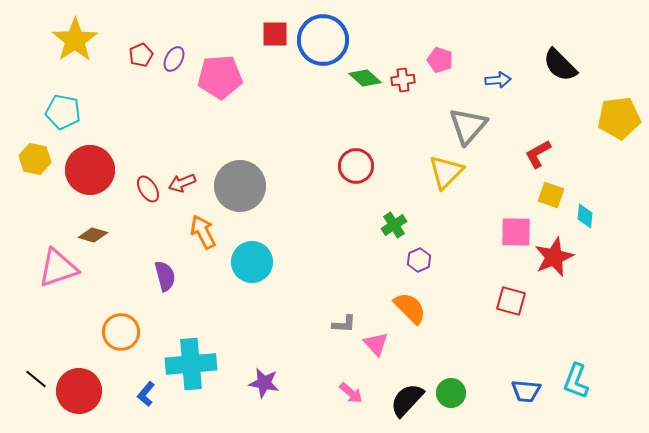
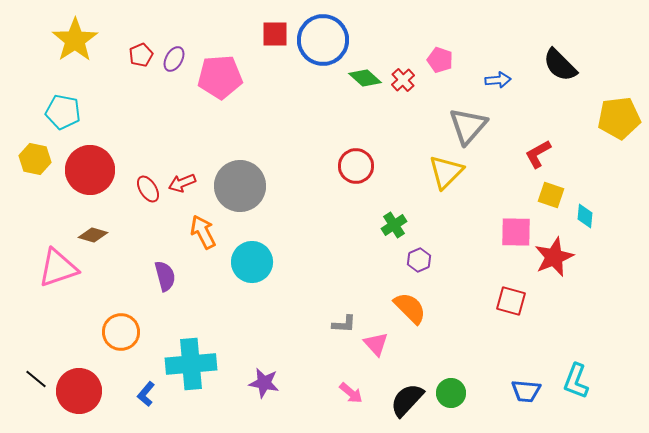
red cross at (403, 80): rotated 35 degrees counterclockwise
